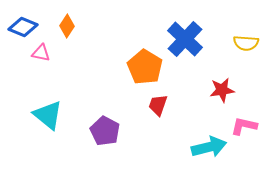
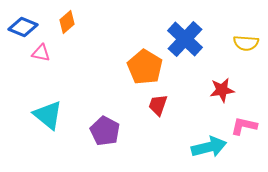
orange diamond: moved 4 px up; rotated 15 degrees clockwise
